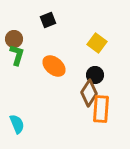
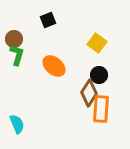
black circle: moved 4 px right
